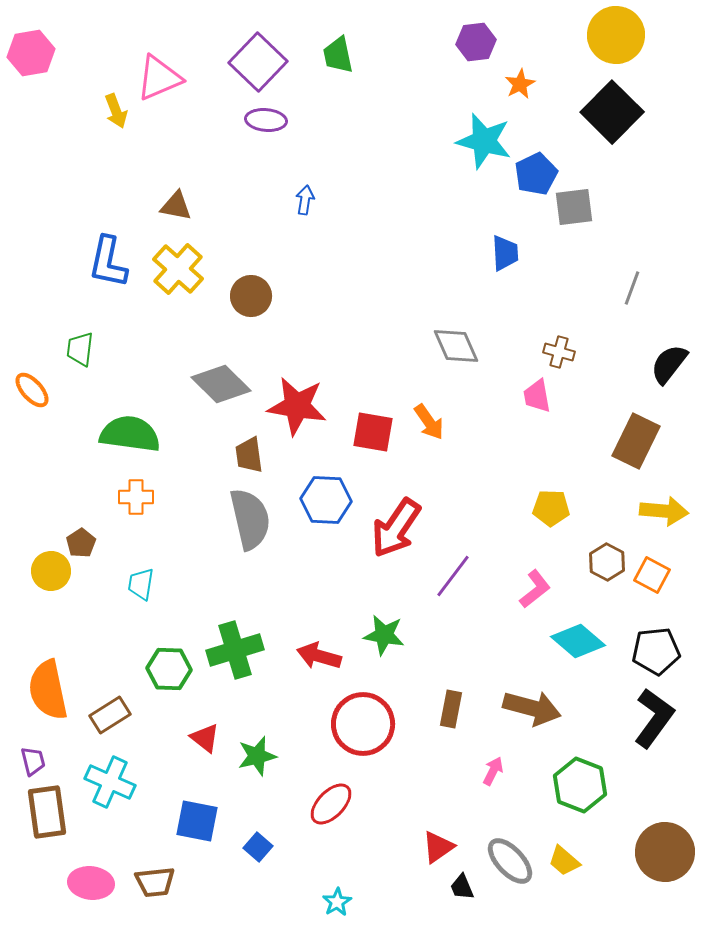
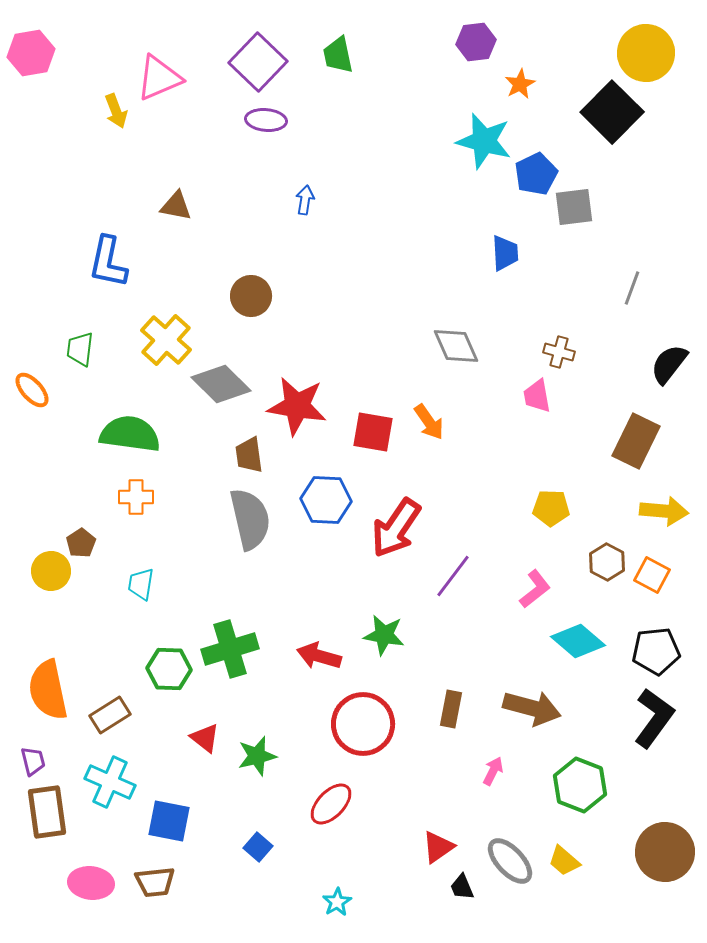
yellow circle at (616, 35): moved 30 px right, 18 px down
yellow cross at (178, 269): moved 12 px left, 71 px down
green cross at (235, 650): moved 5 px left, 1 px up
blue square at (197, 821): moved 28 px left
